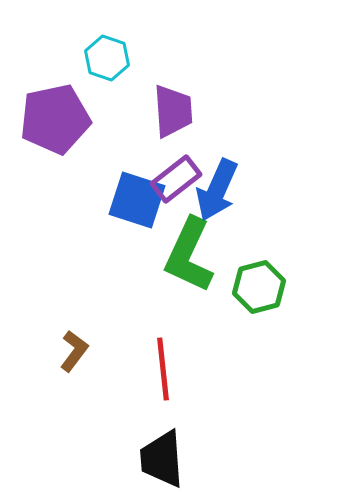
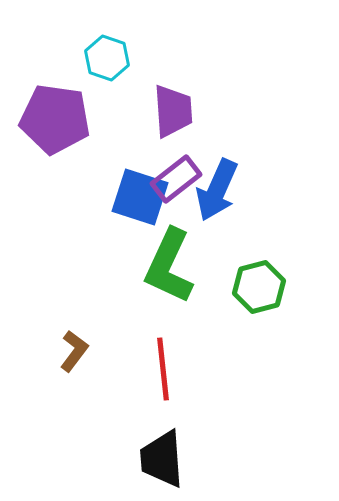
purple pentagon: rotated 20 degrees clockwise
blue square: moved 3 px right, 3 px up
green L-shape: moved 20 px left, 11 px down
